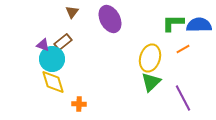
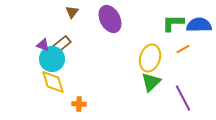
brown rectangle: moved 1 px left, 2 px down
